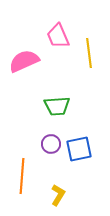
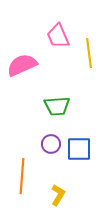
pink semicircle: moved 2 px left, 4 px down
blue square: rotated 12 degrees clockwise
